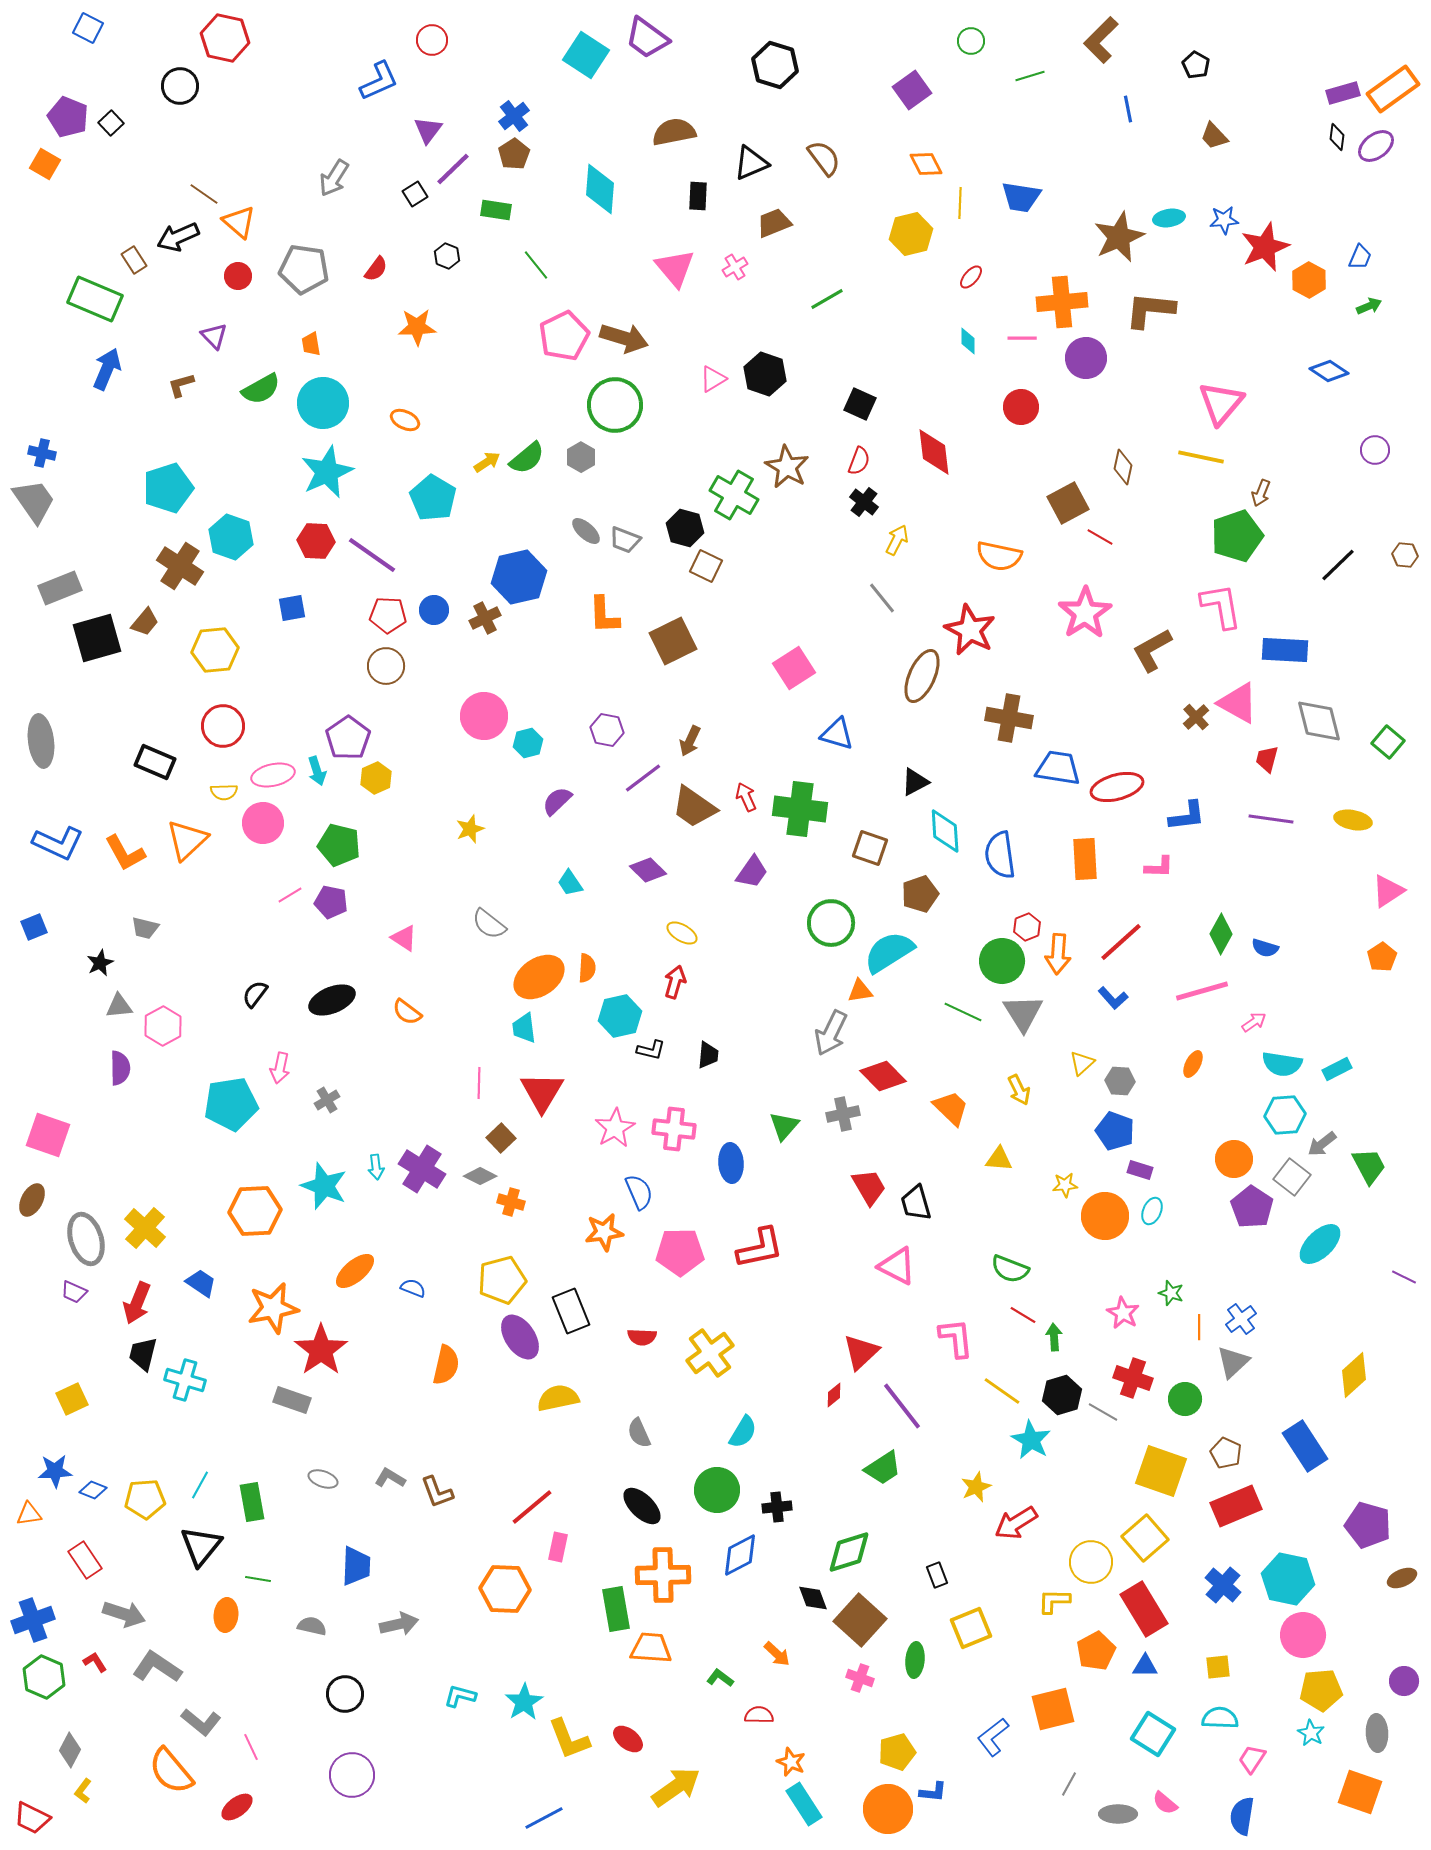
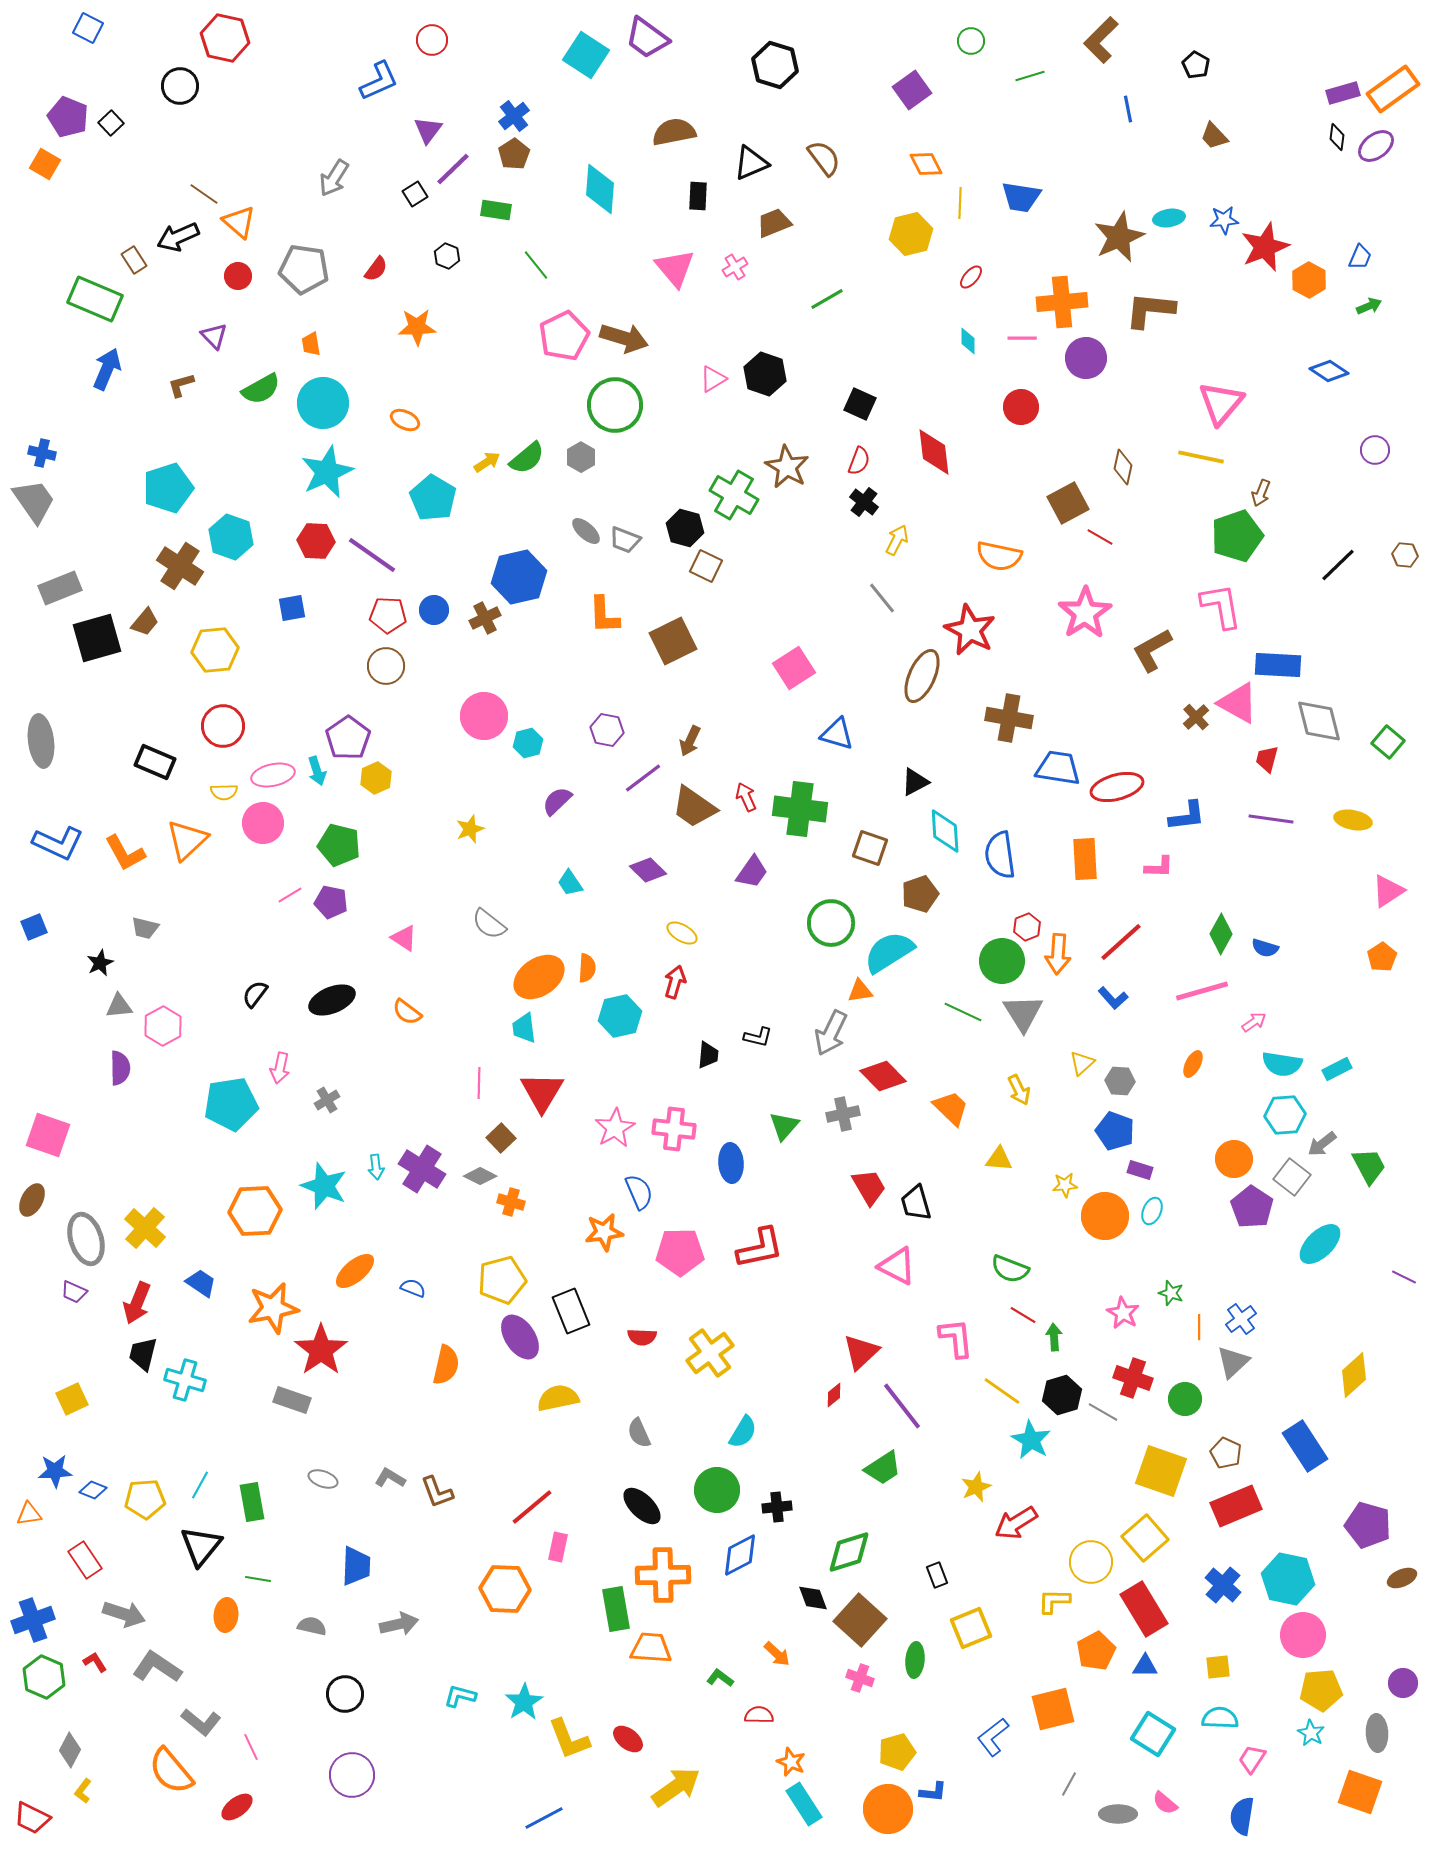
blue rectangle at (1285, 650): moved 7 px left, 15 px down
black L-shape at (651, 1050): moved 107 px right, 13 px up
purple circle at (1404, 1681): moved 1 px left, 2 px down
